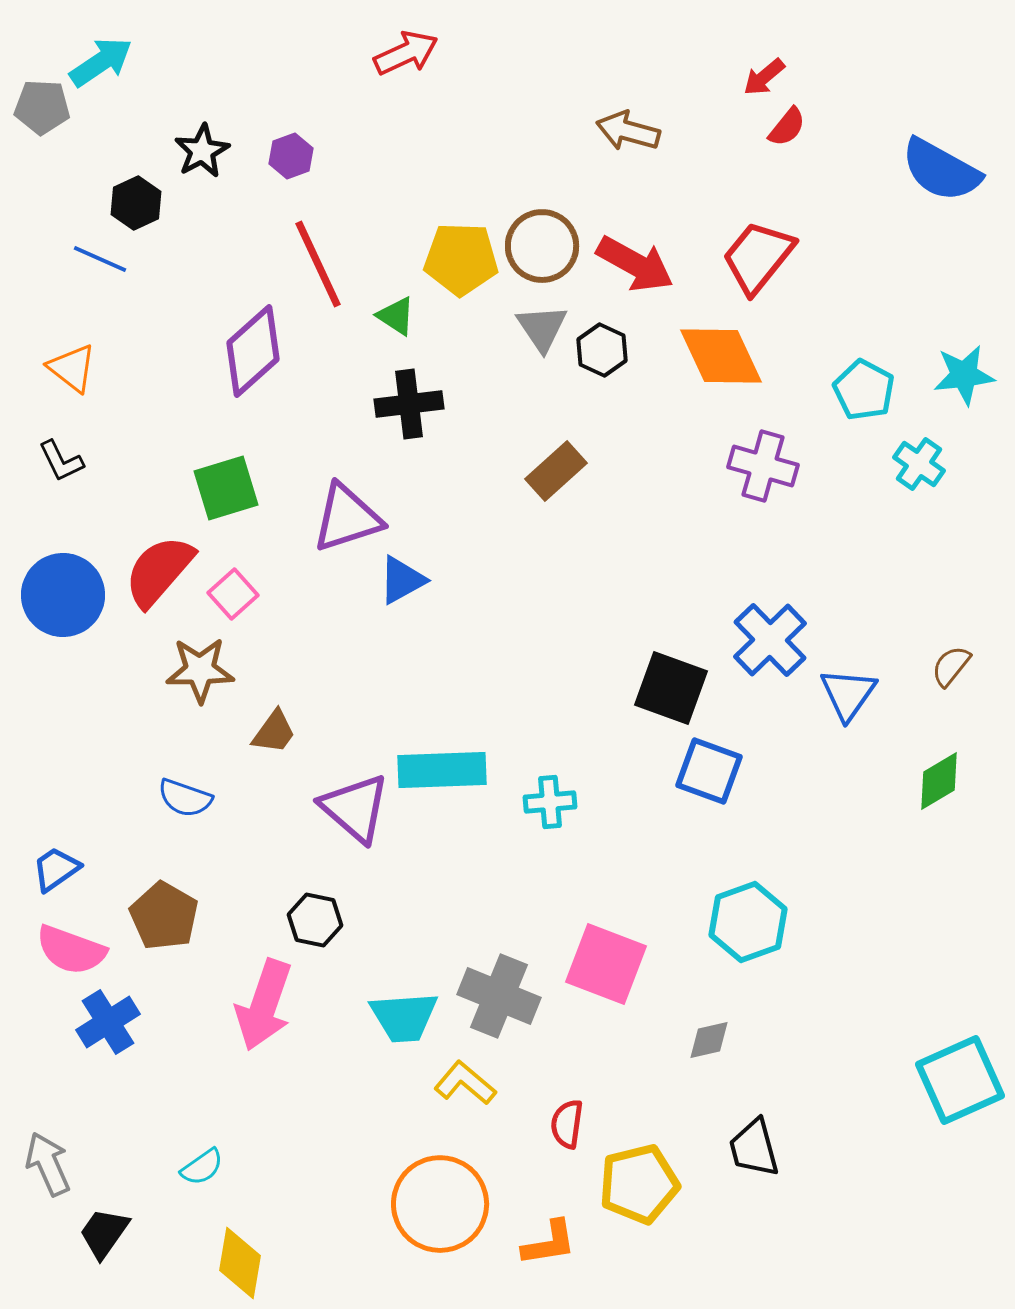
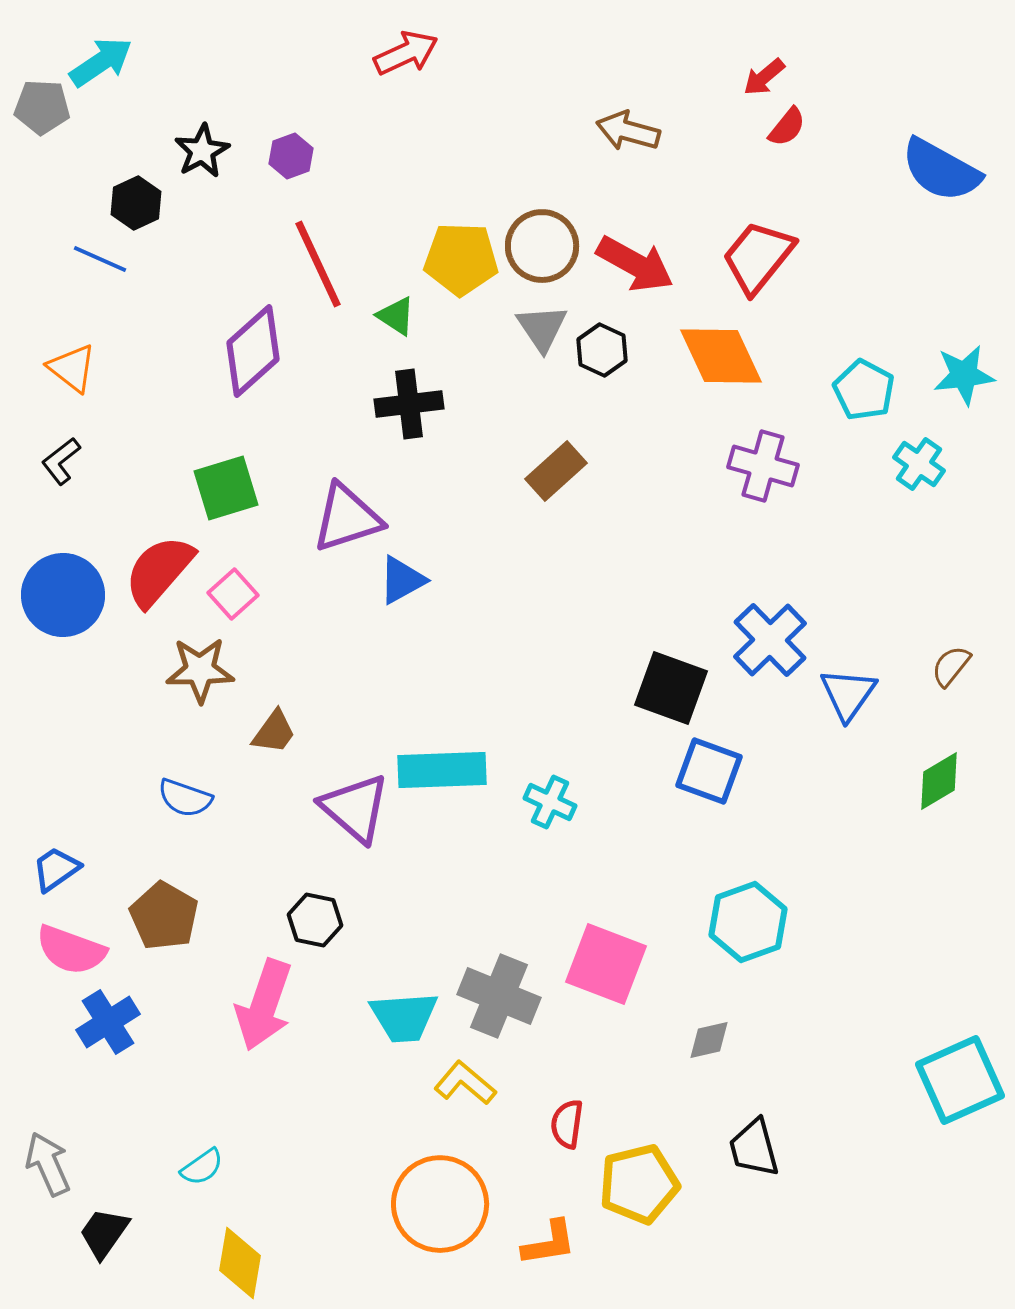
black L-shape at (61, 461): rotated 78 degrees clockwise
cyan cross at (550, 802): rotated 30 degrees clockwise
